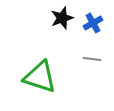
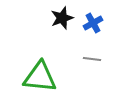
green triangle: rotated 12 degrees counterclockwise
